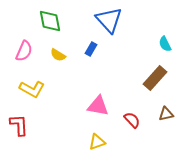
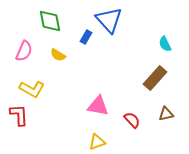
blue rectangle: moved 5 px left, 12 px up
red L-shape: moved 10 px up
